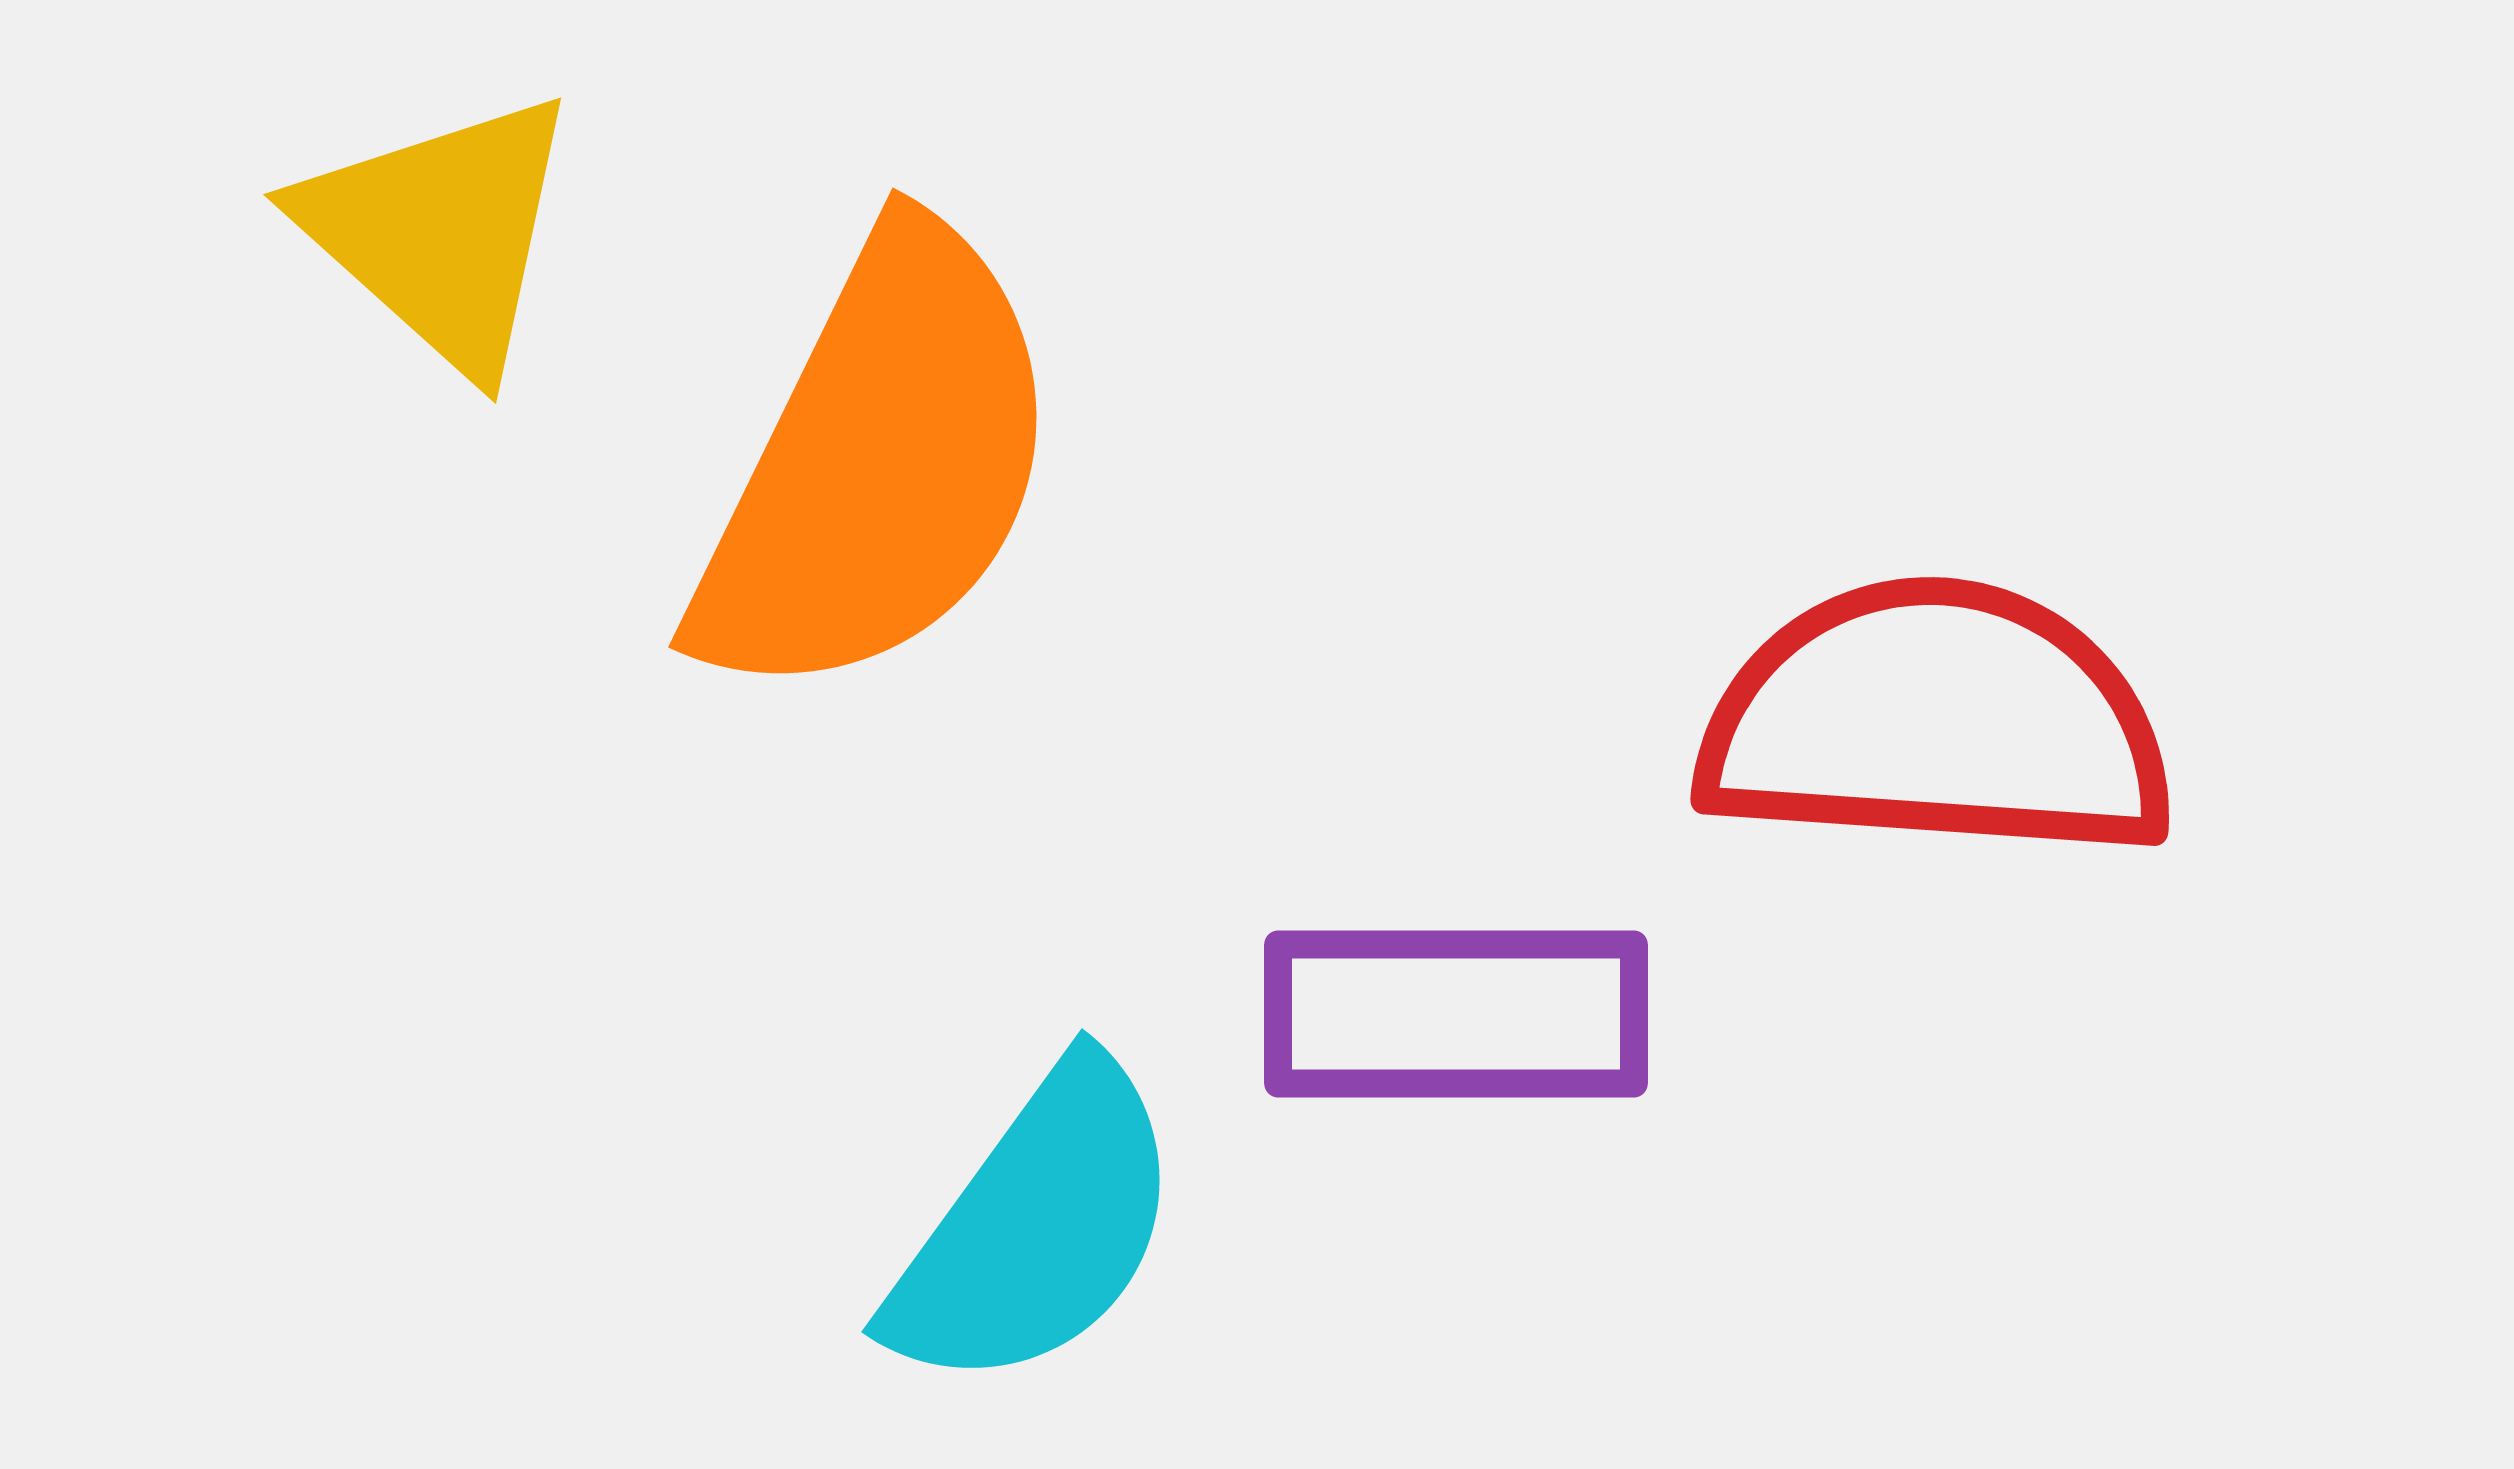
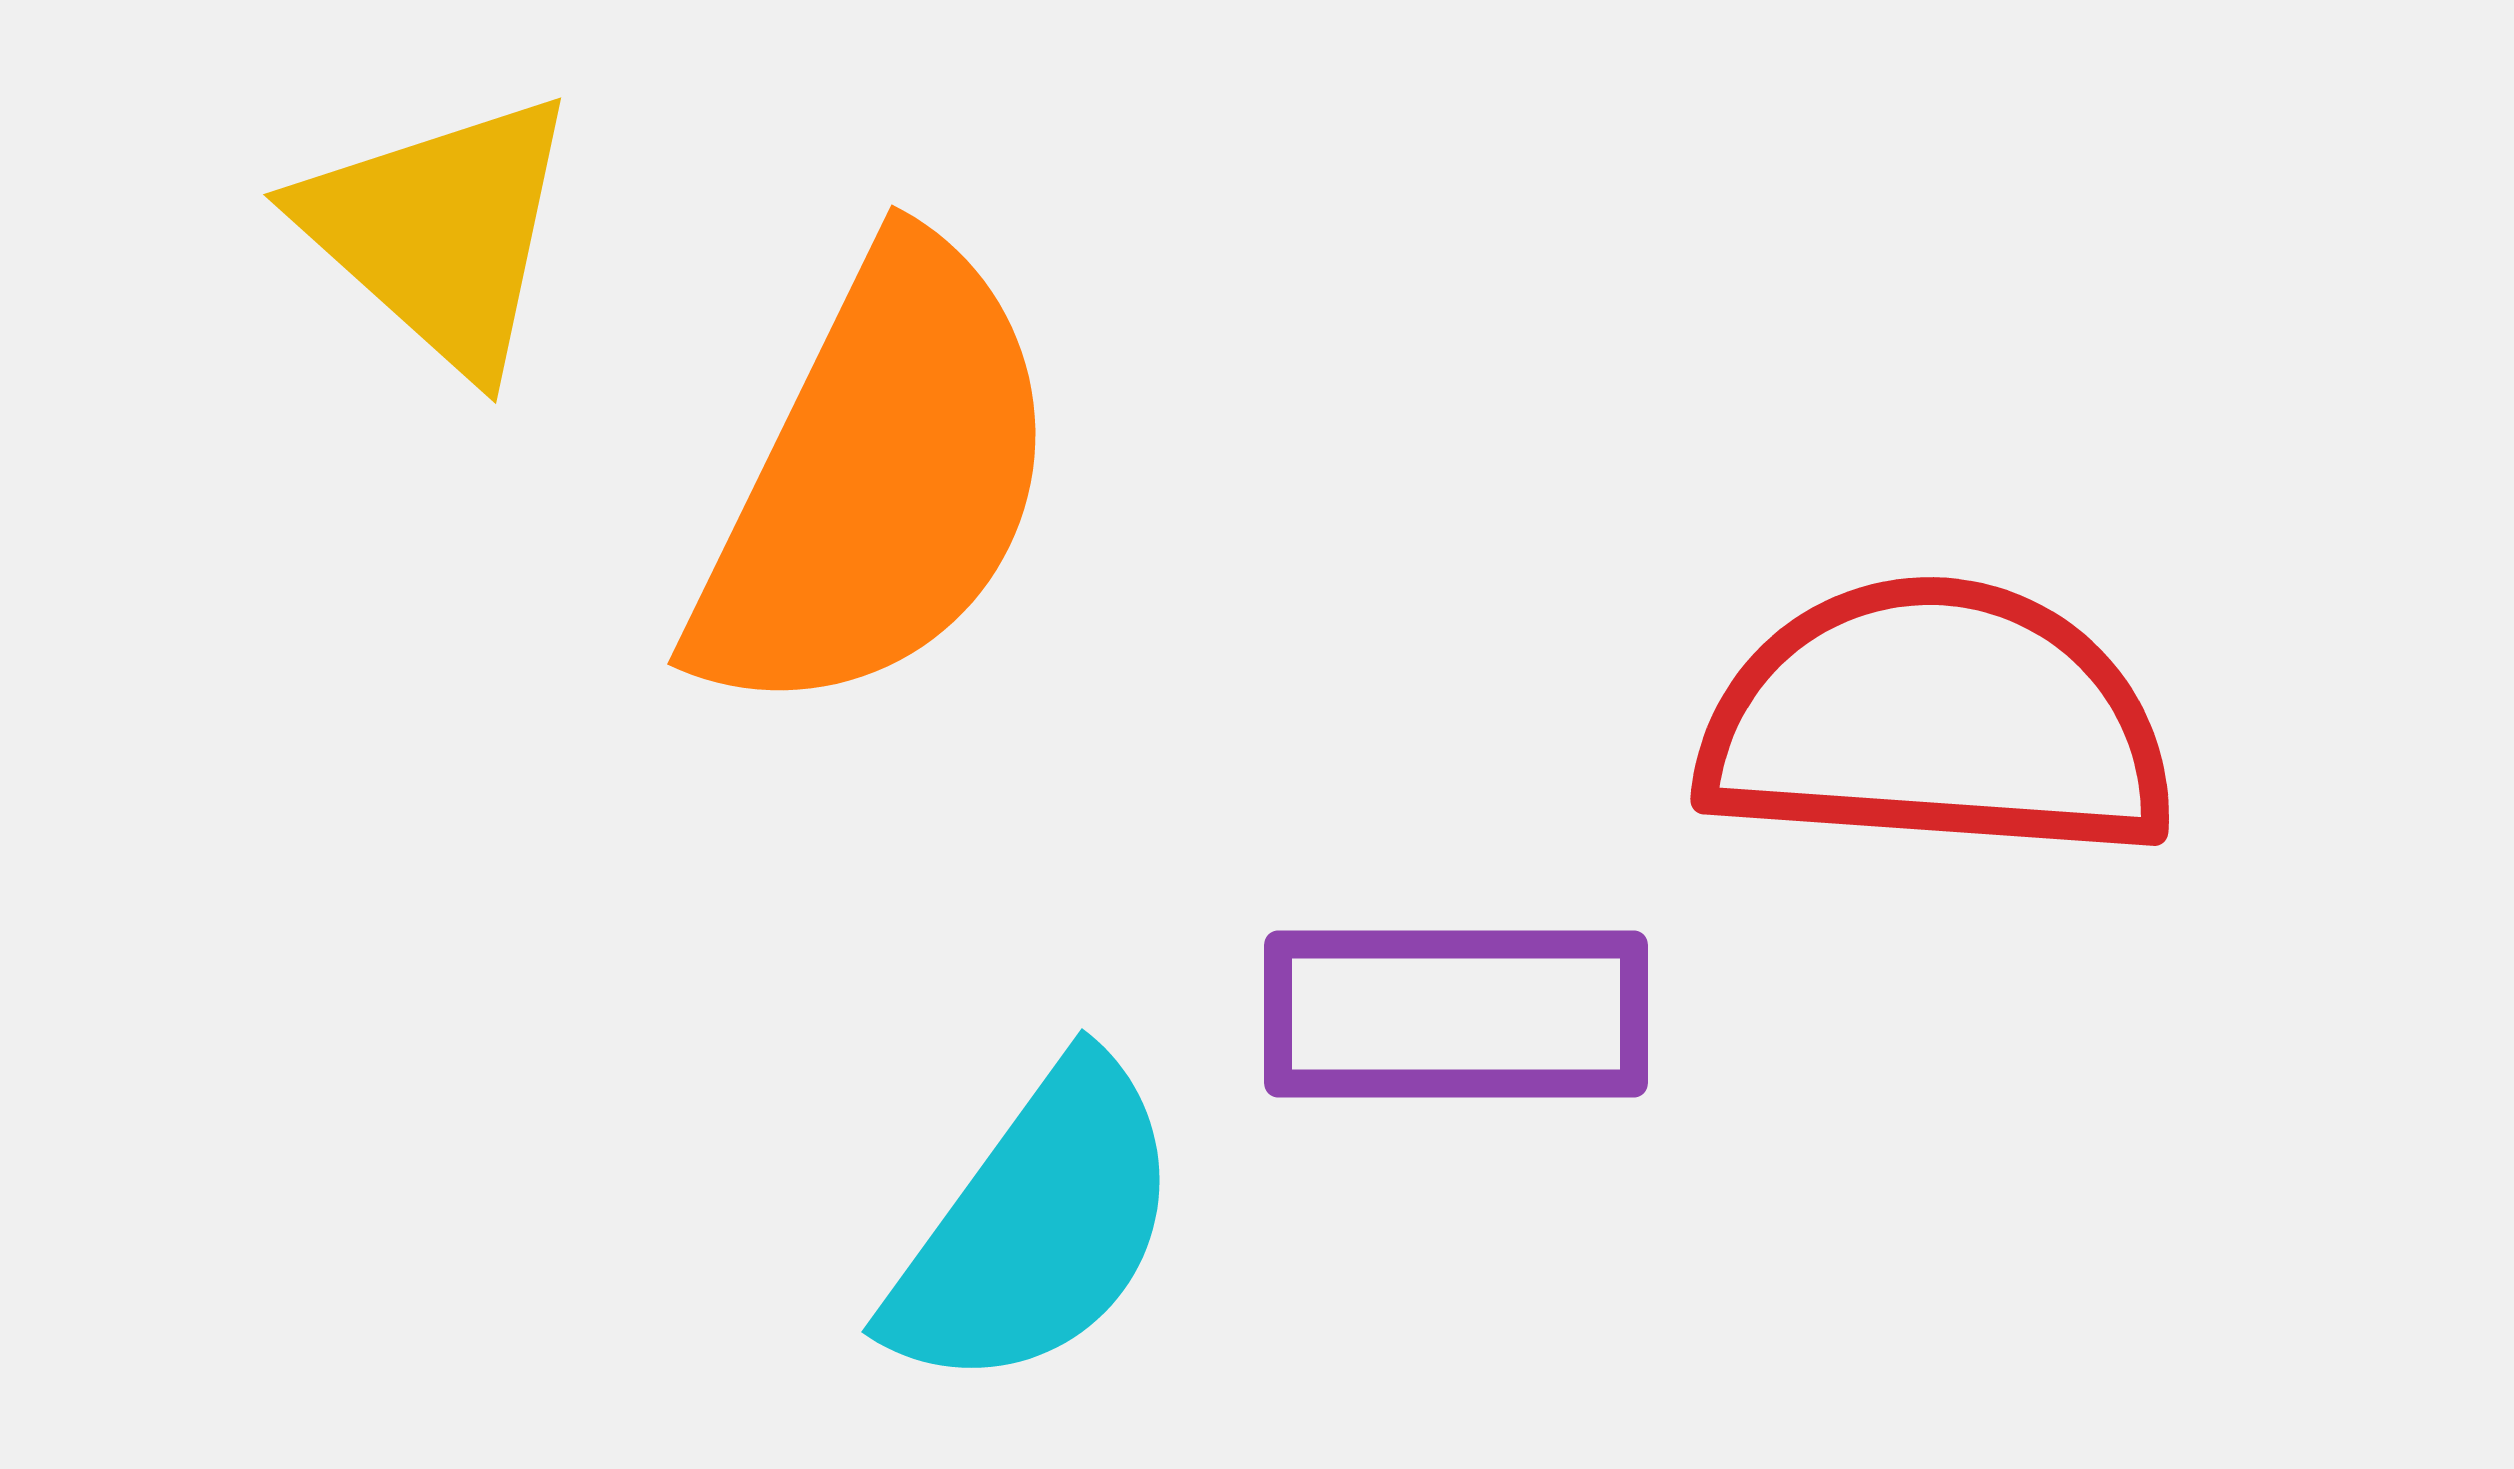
orange semicircle: moved 1 px left, 17 px down
